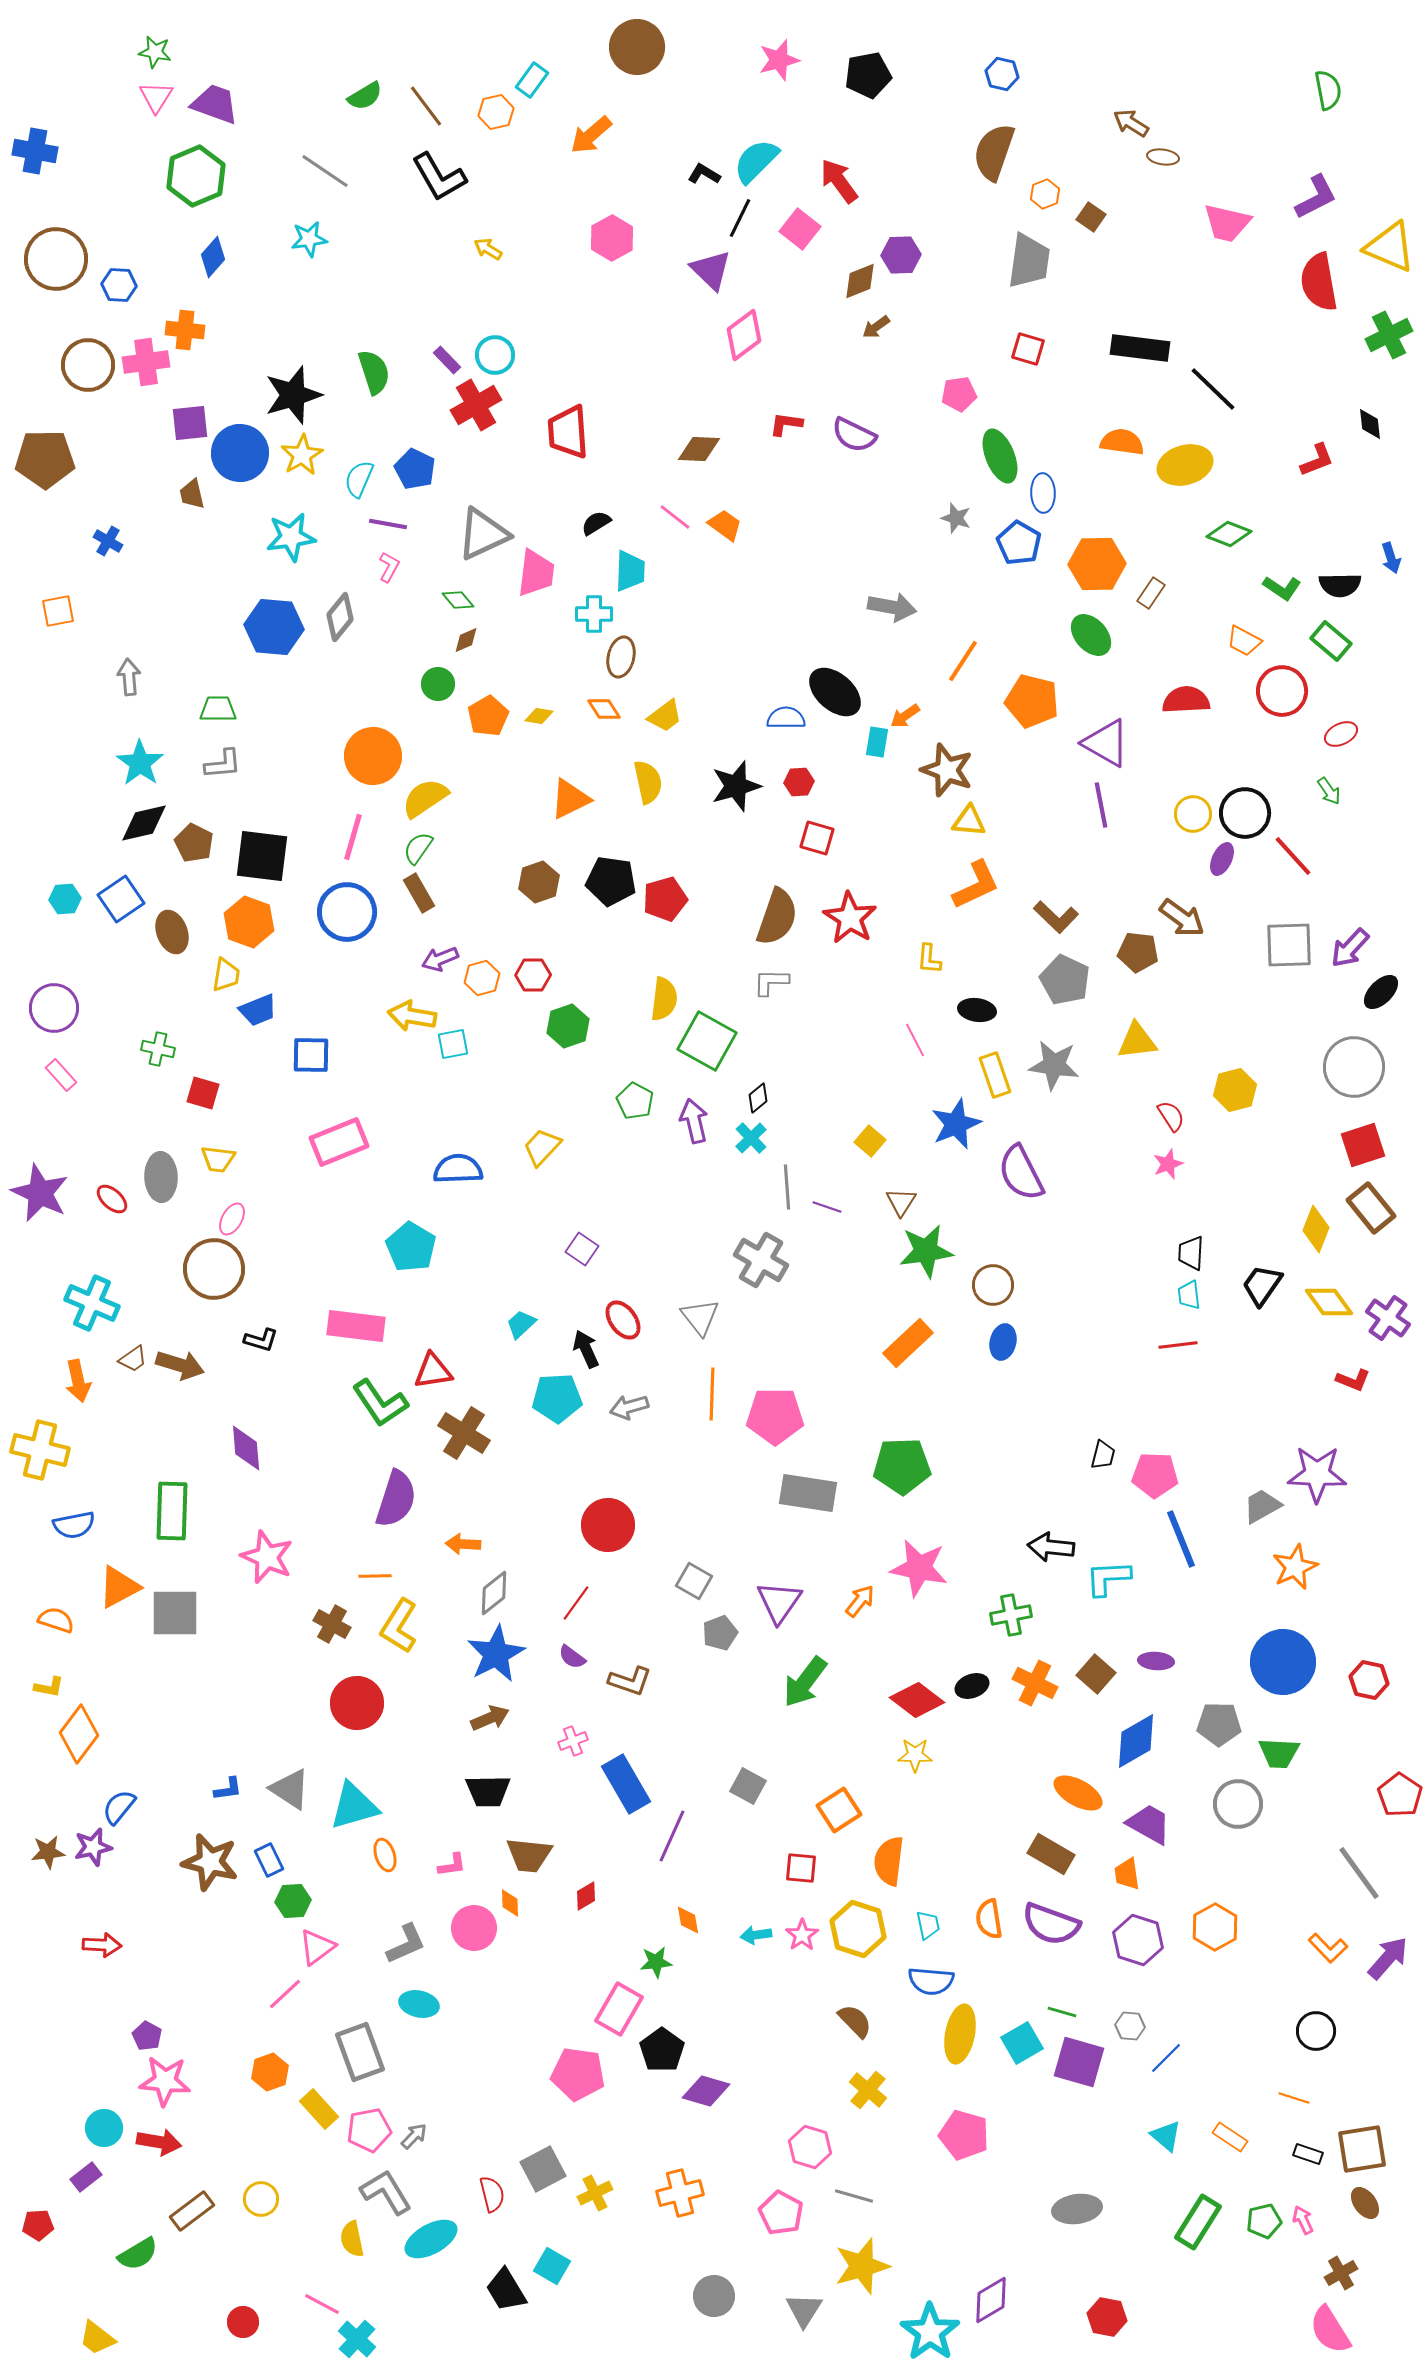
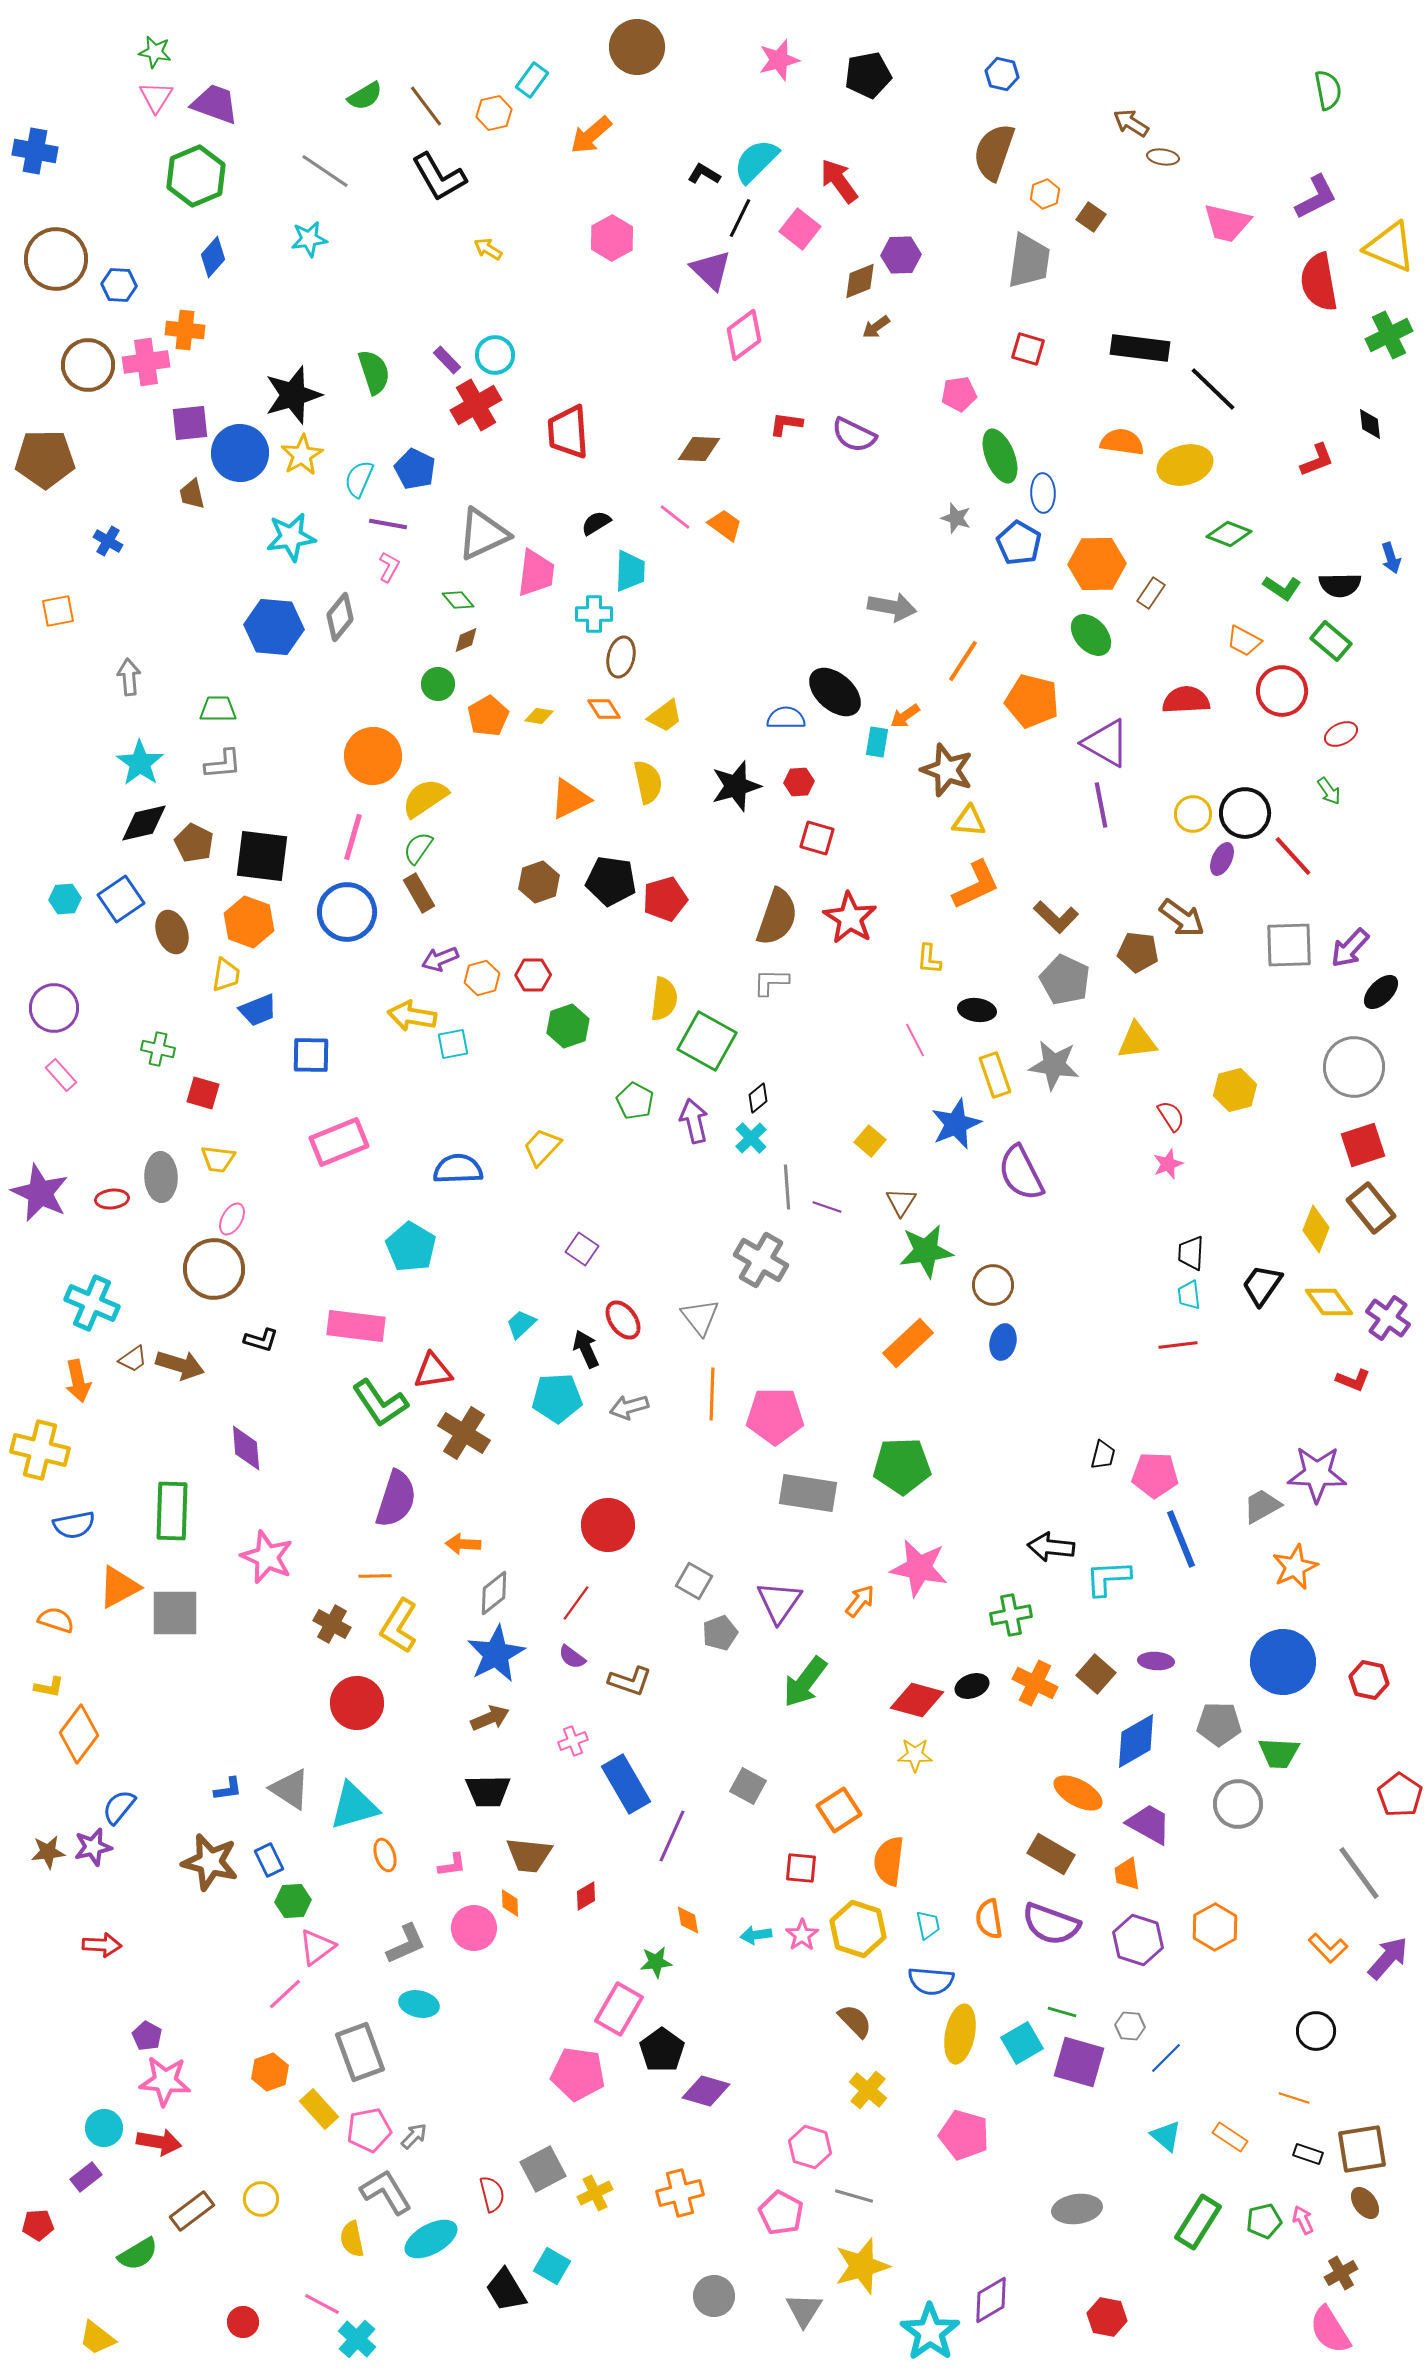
orange hexagon at (496, 112): moved 2 px left, 1 px down
red ellipse at (112, 1199): rotated 48 degrees counterclockwise
red diamond at (917, 1700): rotated 22 degrees counterclockwise
